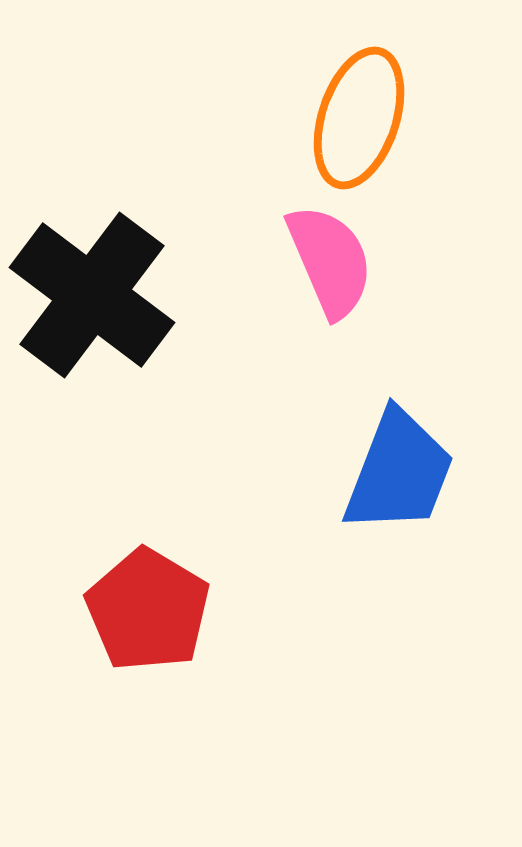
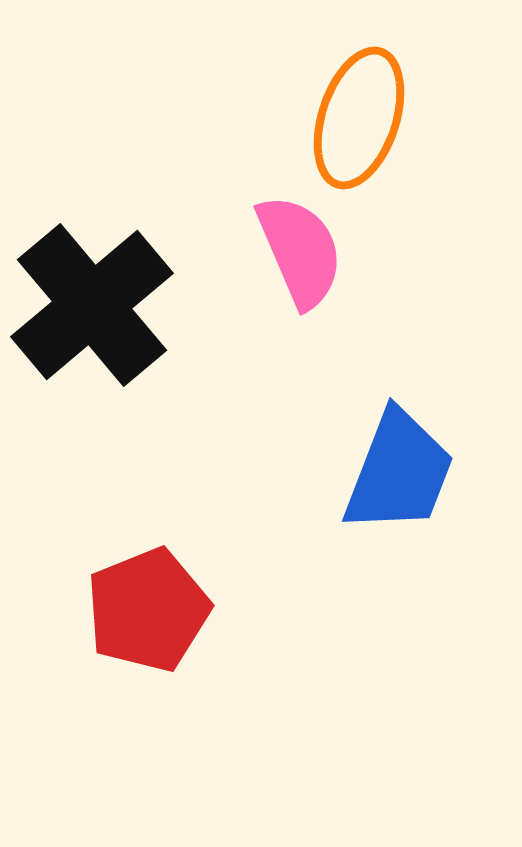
pink semicircle: moved 30 px left, 10 px up
black cross: moved 10 px down; rotated 13 degrees clockwise
red pentagon: rotated 19 degrees clockwise
